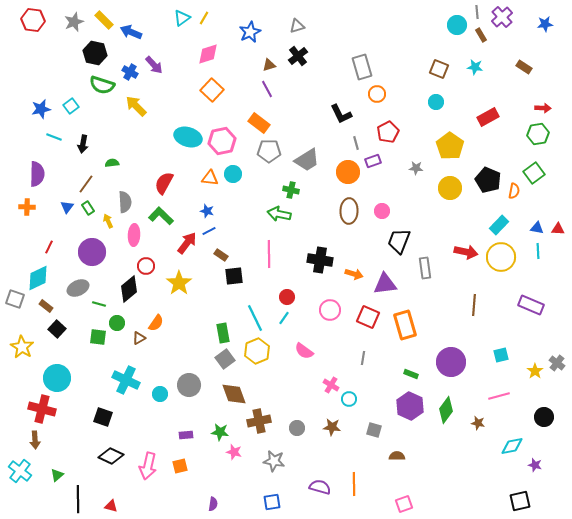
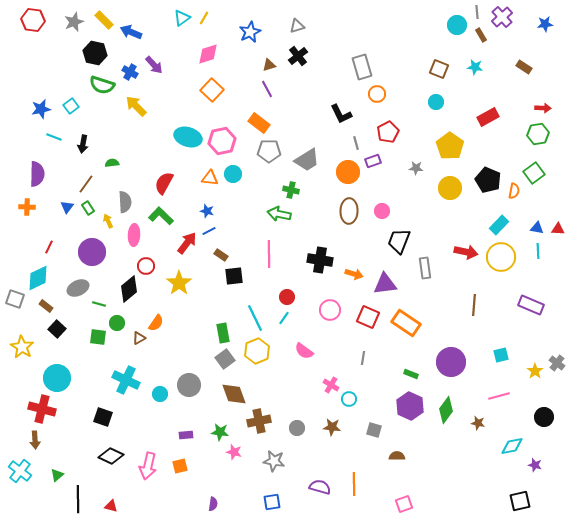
orange rectangle at (405, 325): moved 1 px right, 2 px up; rotated 40 degrees counterclockwise
